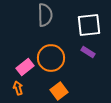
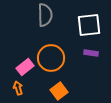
purple rectangle: moved 3 px right, 1 px down; rotated 24 degrees counterclockwise
